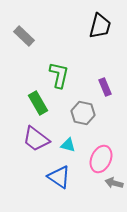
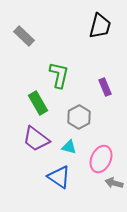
gray hexagon: moved 4 px left, 4 px down; rotated 20 degrees clockwise
cyan triangle: moved 1 px right, 2 px down
